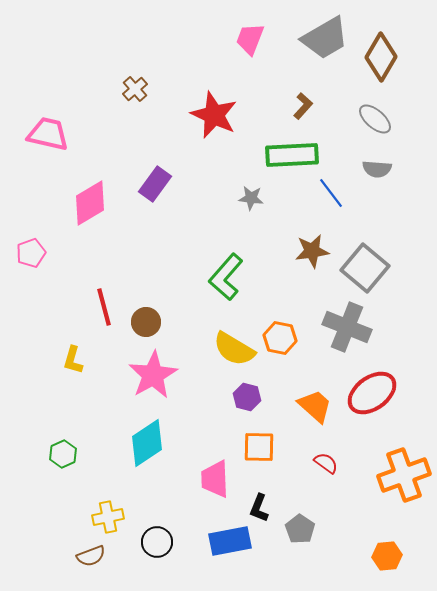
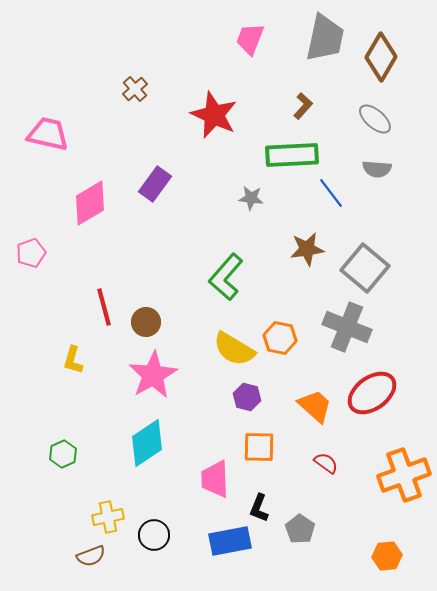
gray trapezoid at (325, 38): rotated 48 degrees counterclockwise
brown star at (312, 251): moved 5 px left, 2 px up
black circle at (157, 542): moved 3 px left, 7 px up
